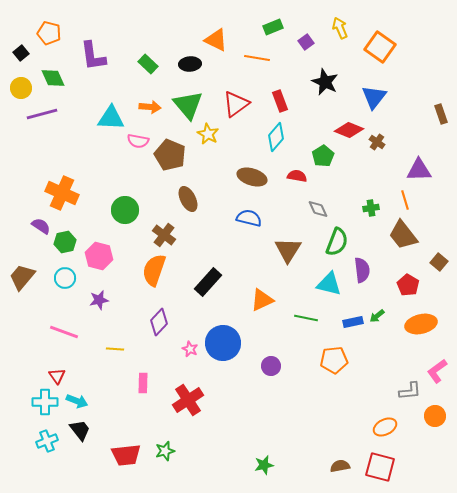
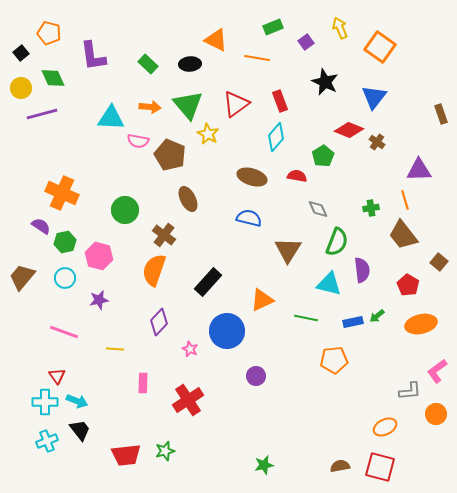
blue circle at (223, 343): moved 4 px right, 12 px up
purple circle at (271, 366): moved 15 px left, 10 px down
orange circle at (435, 416): moved 1 px right, 2 px up
